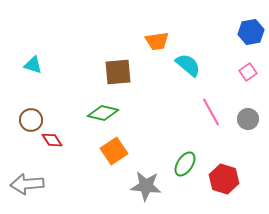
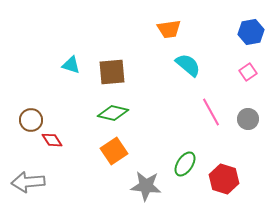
orange trapezoid: moved 12 px right, 12 px up
cyan triangle: moved 38 px right
brown square: moved 6 px left
green diamond: moved 10 px right
gray arrow: moved 1 px right, 2 px up
